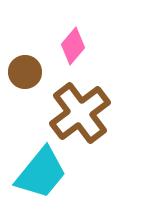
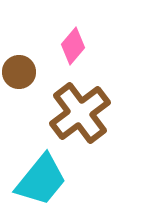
brown circle: moved 6 px left
cyan trapezoid: moved 7 px down
